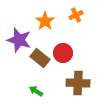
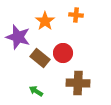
orange cross: rotated 32 degrees clockwise
purple star: moved 1 px left, 3 px up
